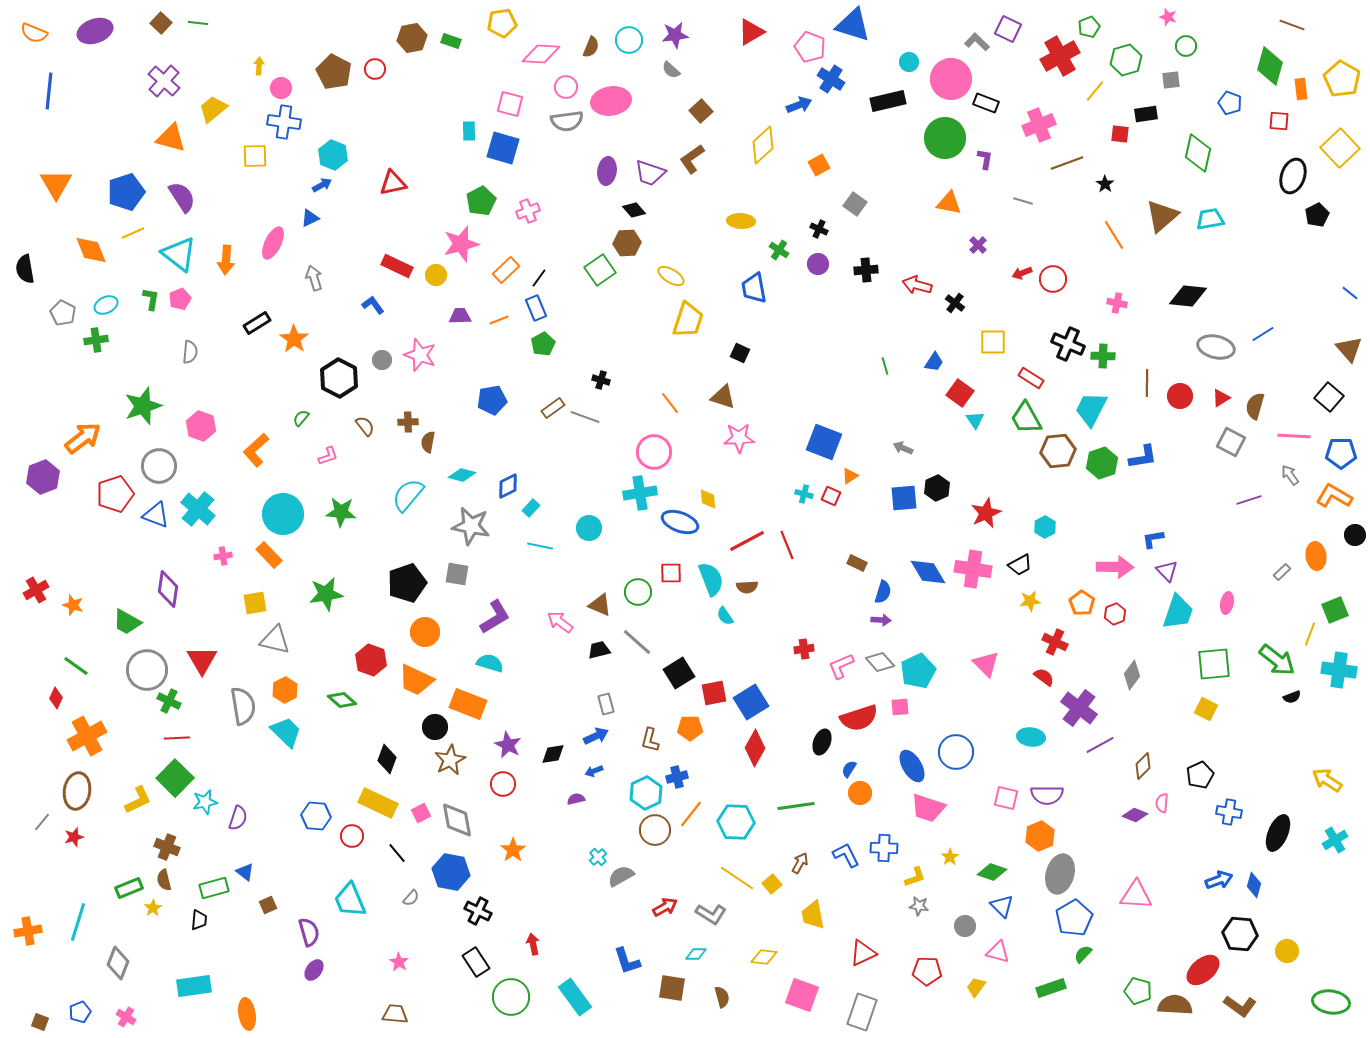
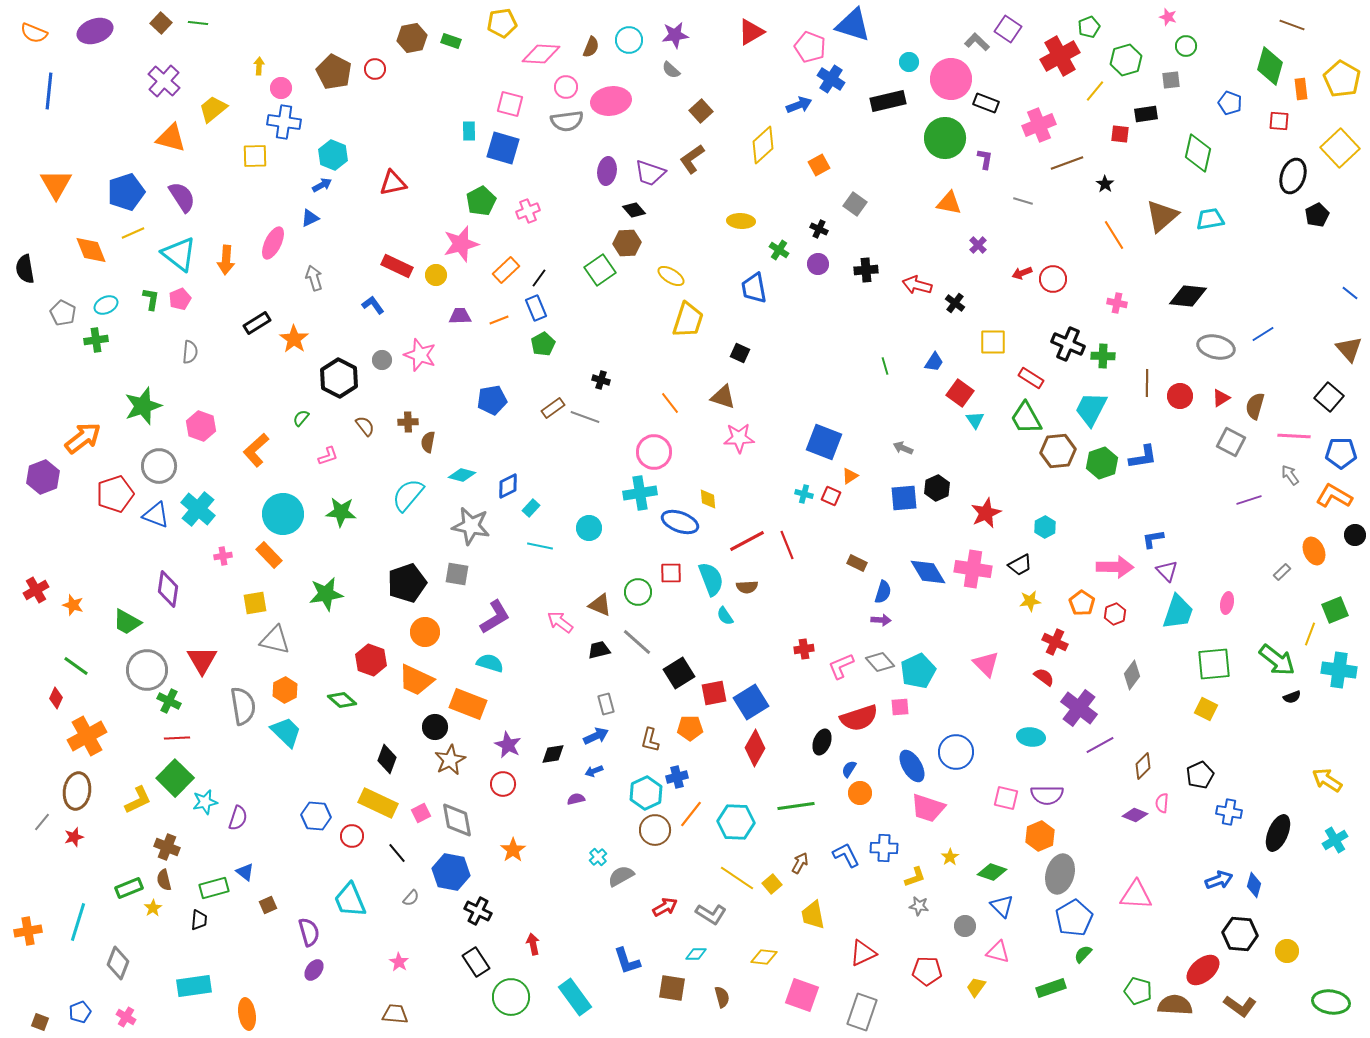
purple square at (1008, 29): rotated 8 degrees clockwise
orange ellipse at (1316, 556): moved 2 px left, 5 px up; rotated 16 degrees counterclockwise
